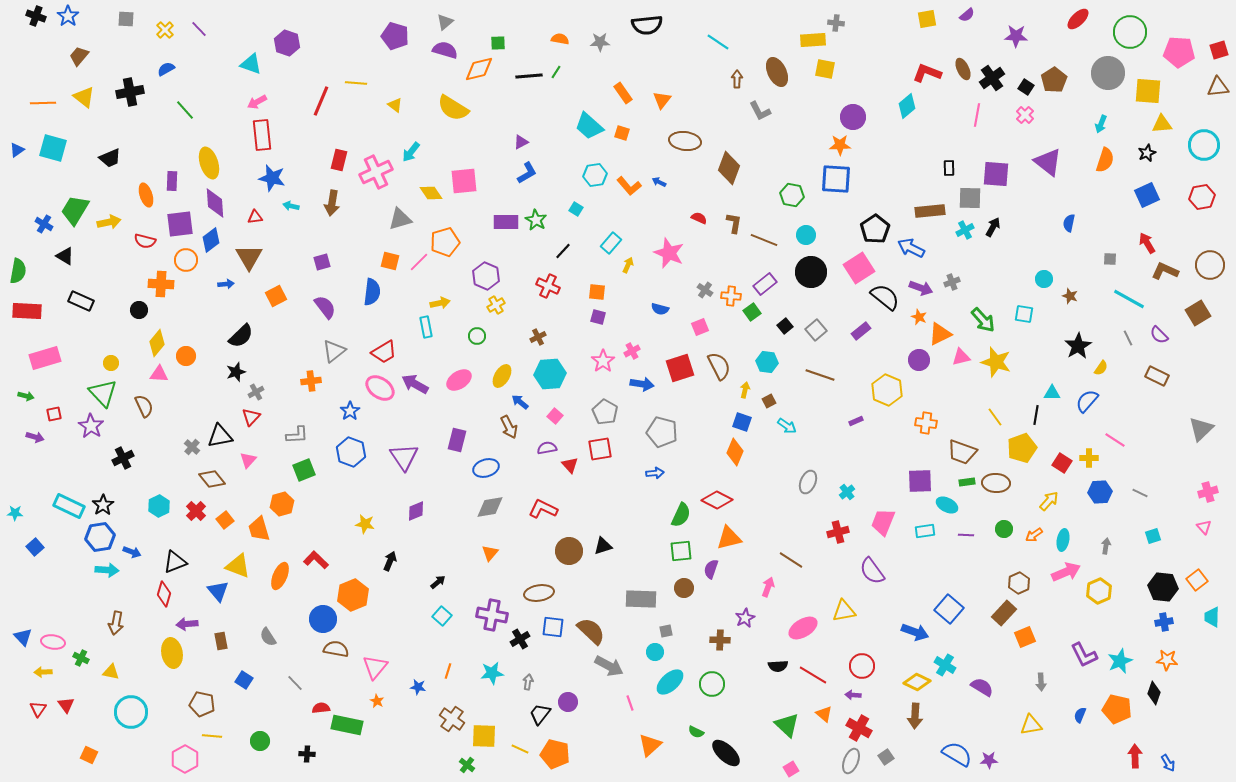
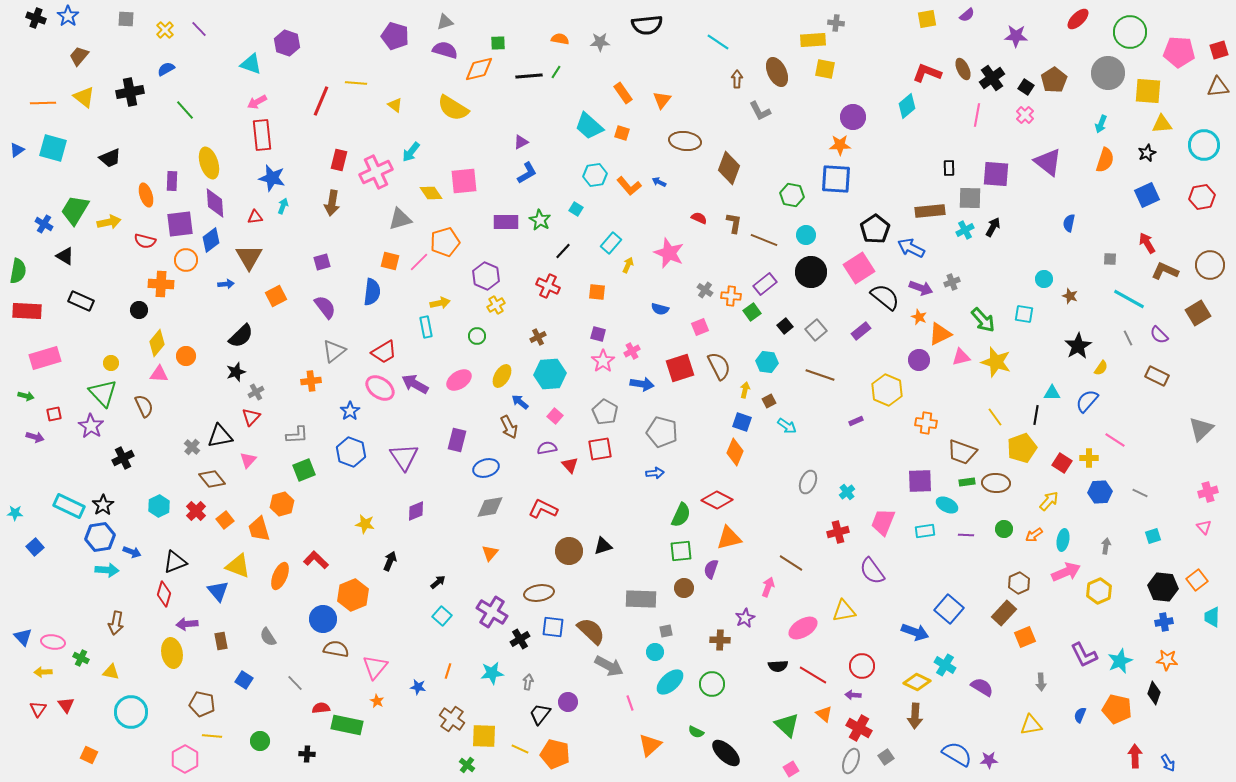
black cross at (36, 16): moved 2 px down
gray triangle at (445, 22): rotated 24 degrees clockwise
cyan arrow at (291, 206): moved 8 px left; rotated 98 degrees clockwise
green star at (536, 220): moved 4 px right
purple square at (598, 317): moved 17 px down
brown line at (791, 560): moved 3 px down
purple cross at (492, 615): moved 3 px up; rotated 20 degrees clockwise
